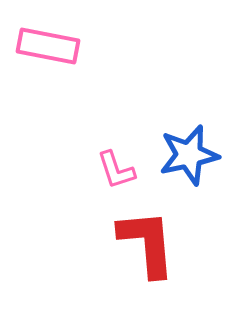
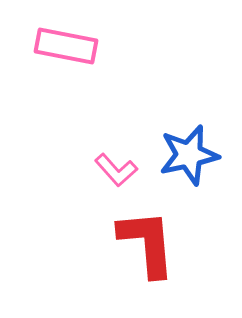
pink rectangle: moved 18 px right
pink L-shape: rotated 24 degrees counterclockwise
